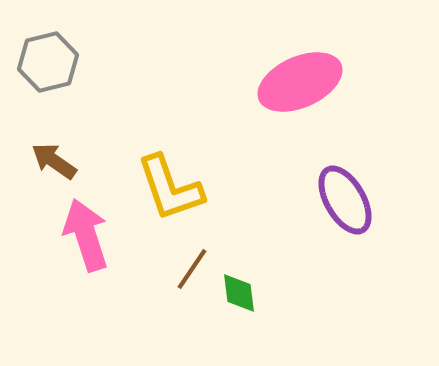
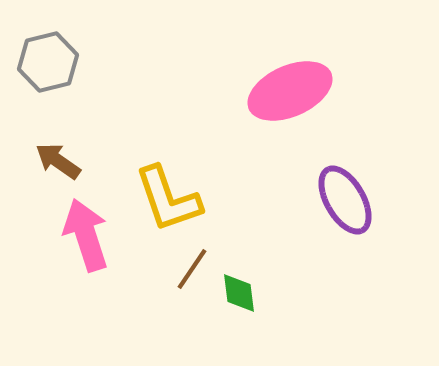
pink ellipse: moved 10 px left, 9 px down
brown arrow: moved 4 px right
yellow L-shape: moved 2 px left, 11 px down
